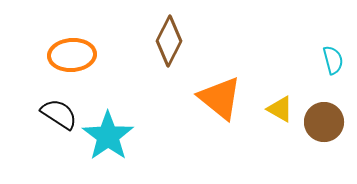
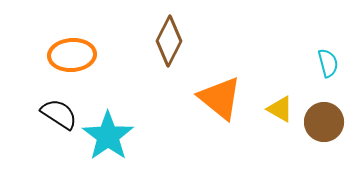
cyan semicircle: moved 5 px left, 3 px down
